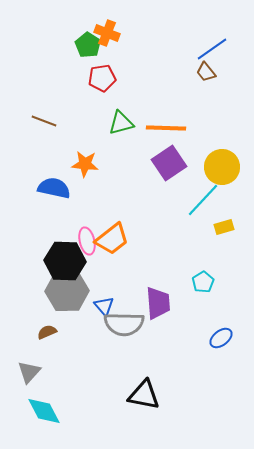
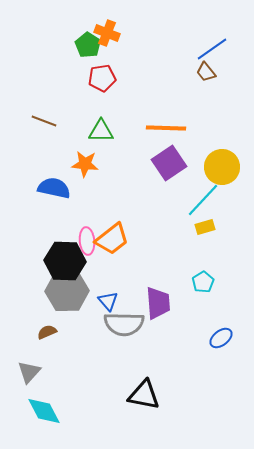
green triangle: moved 20 px left, 8 px down; rotated 16 degrees clockwise
yellow rectangle: moved 19 px left
pink ellipse: rotated 8 degrees clockwise
blue triangle: moved 4 px right, 5 px up
